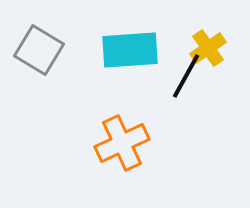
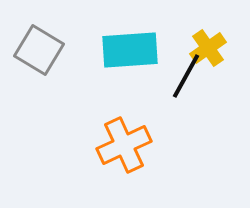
orange cross: moved 2 px right, 2 px down
